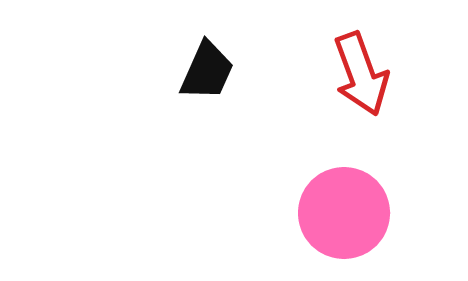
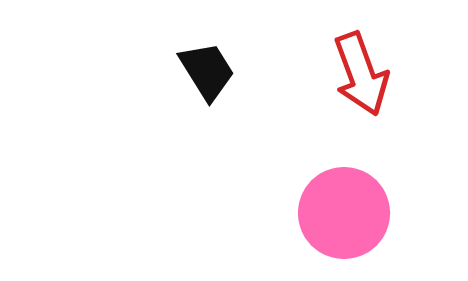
black trapezoid: rotated 56 degrees counterclockwise
